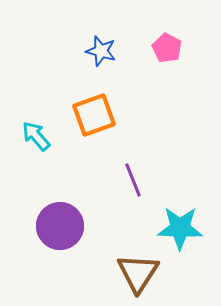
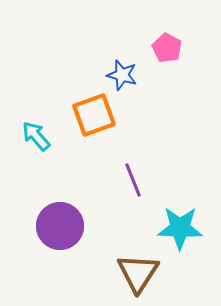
blue star: moved 21 px right, 24 px down
